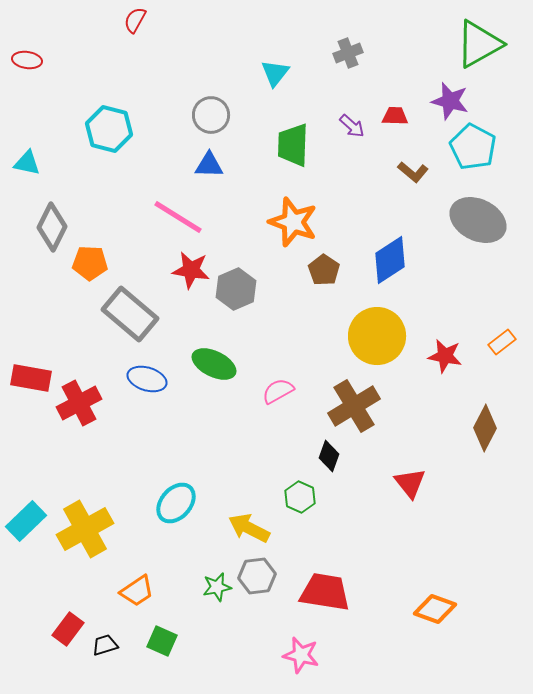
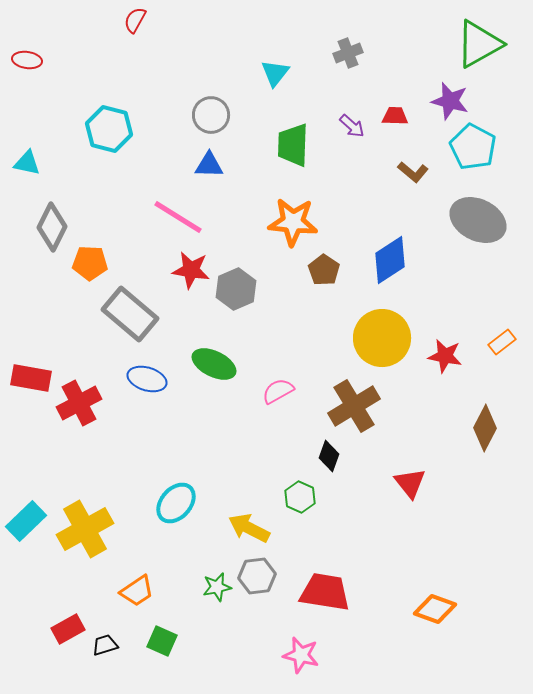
orange star at (293, 222): rotated 15 degrees counterclockwise
yellow circle at (377, 336): moved 5 px right, 2 px down
red rectangle at (68, 629): rotated 24 degrees clockwise
